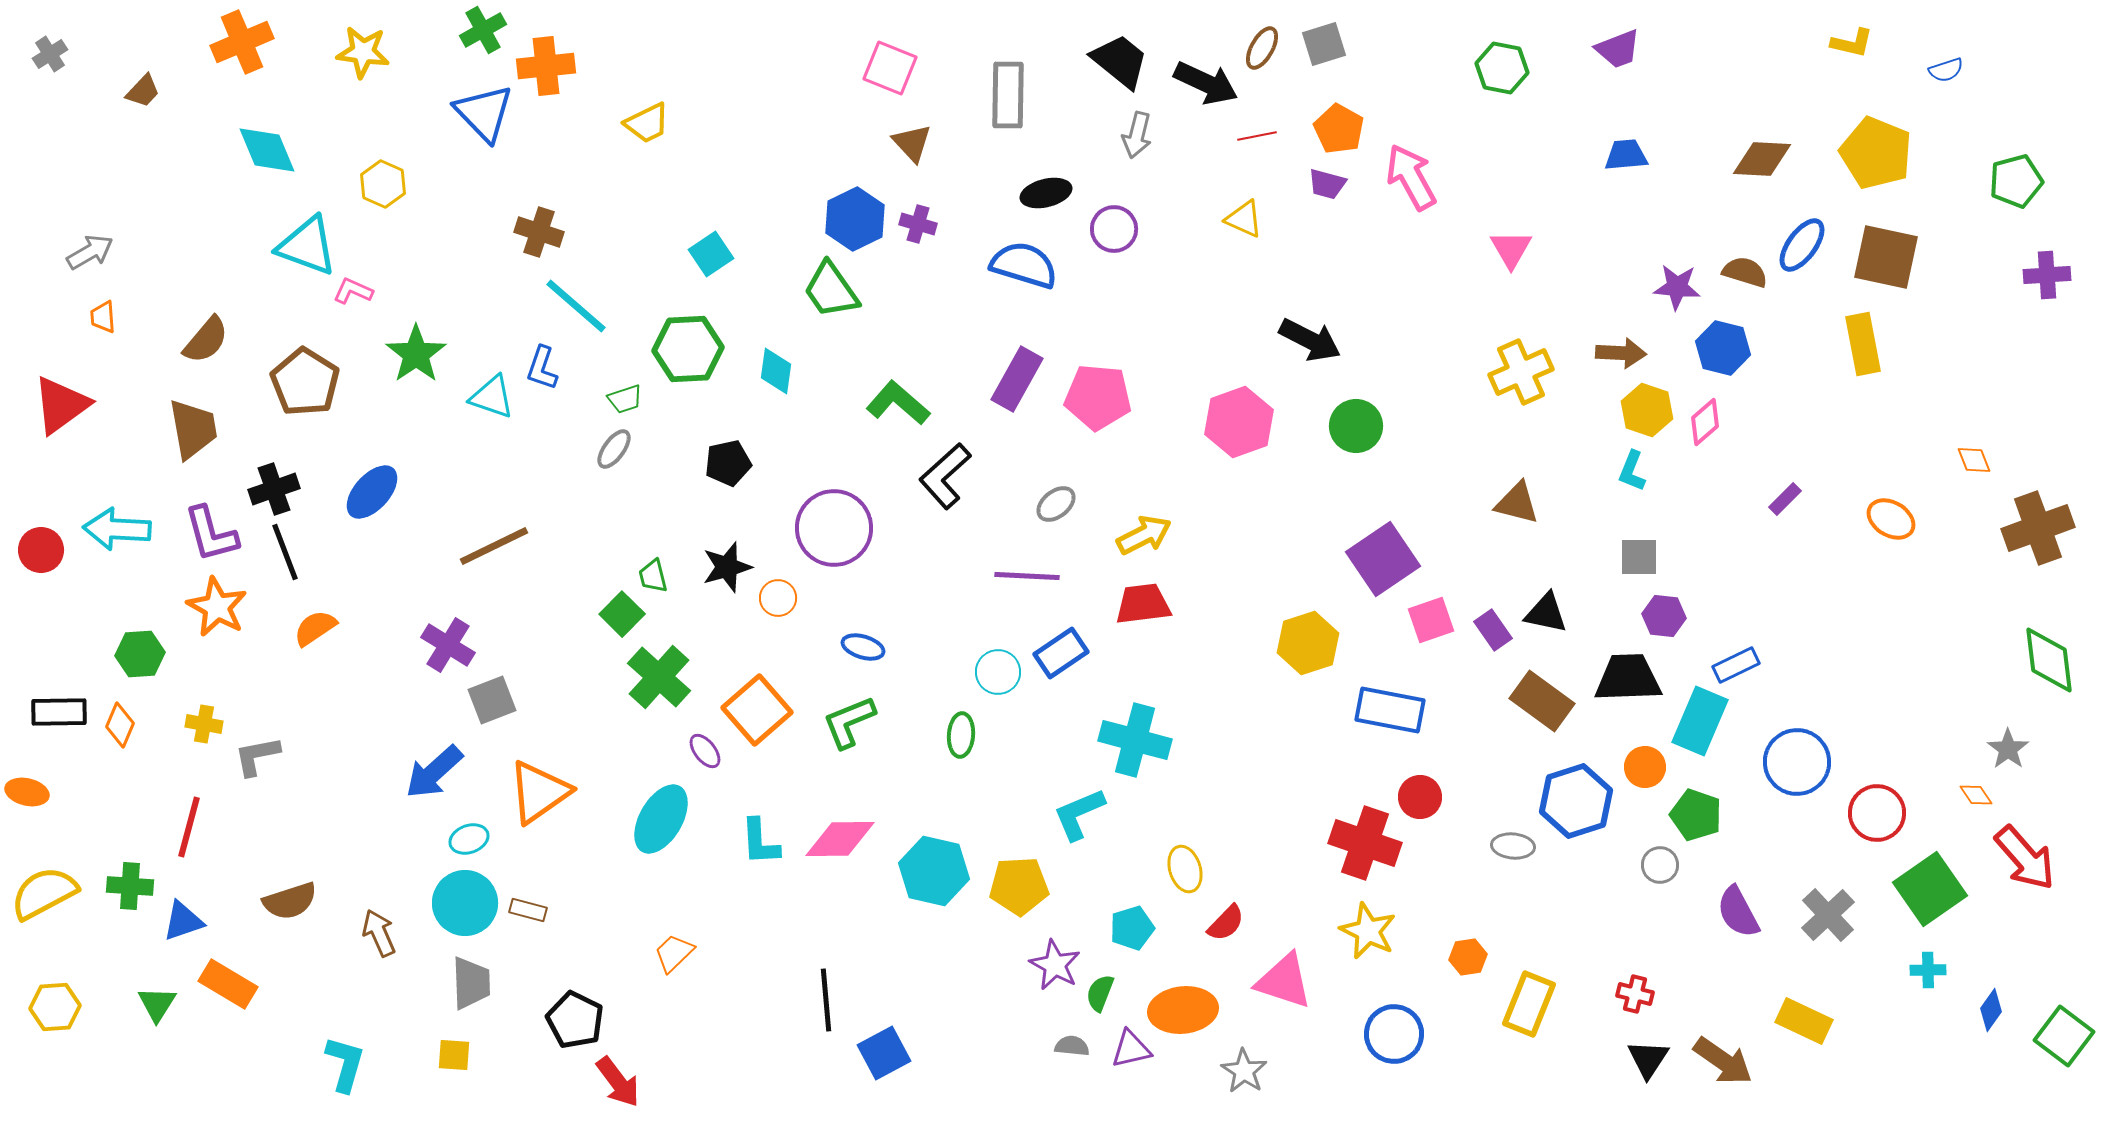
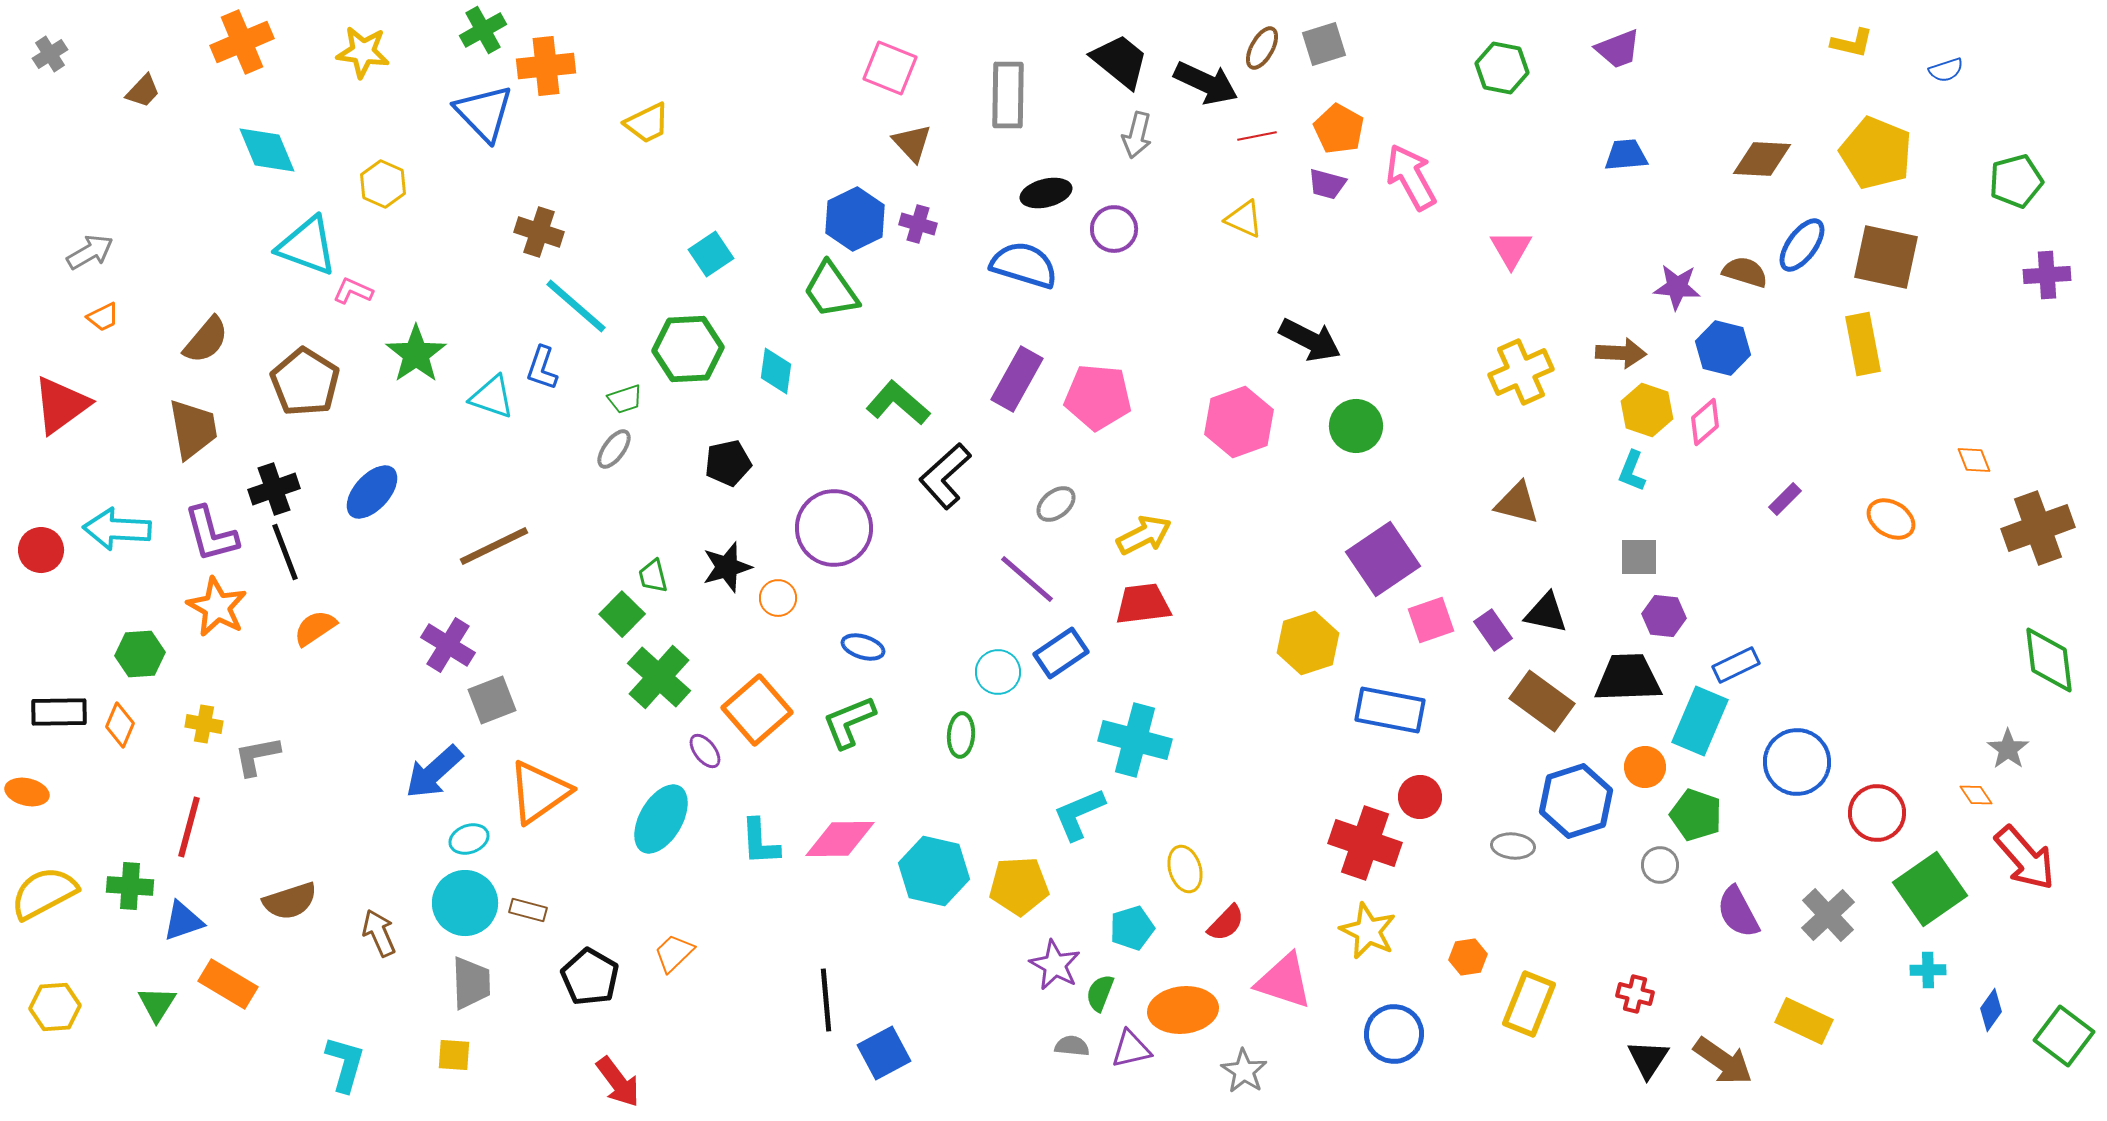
orange trapezoid at (103, 317): rotated 112 degrees counterclockwise
purple line at (1027, 576): moved 3 px down; rotated 38 degrees clockwise
black pentagon at (575, 1020): moved 15 px right, 43 px up; rotated 4 degrees clockwise
